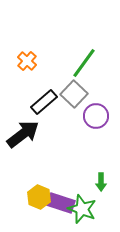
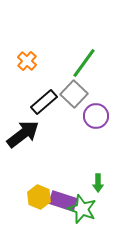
green arrow: moved 3 px left, 1 px down
purple rectangle: moved 2 px right, 2 px up
